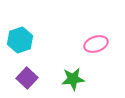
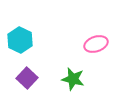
cyan hexagon: rotated 15 degrees counterclockwise
green star: rotated 20 degrees clockwise
